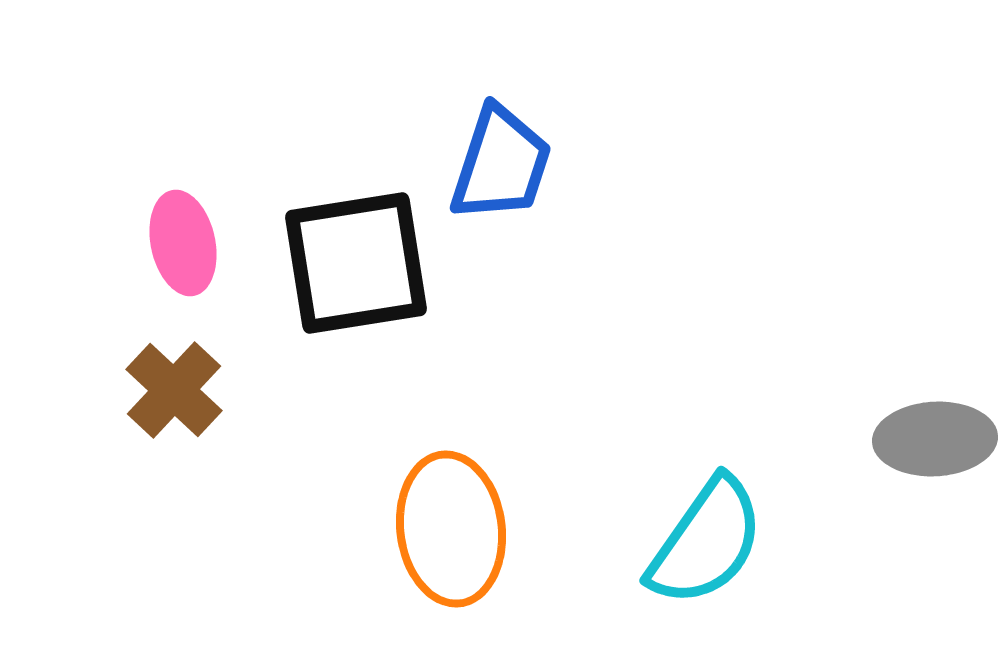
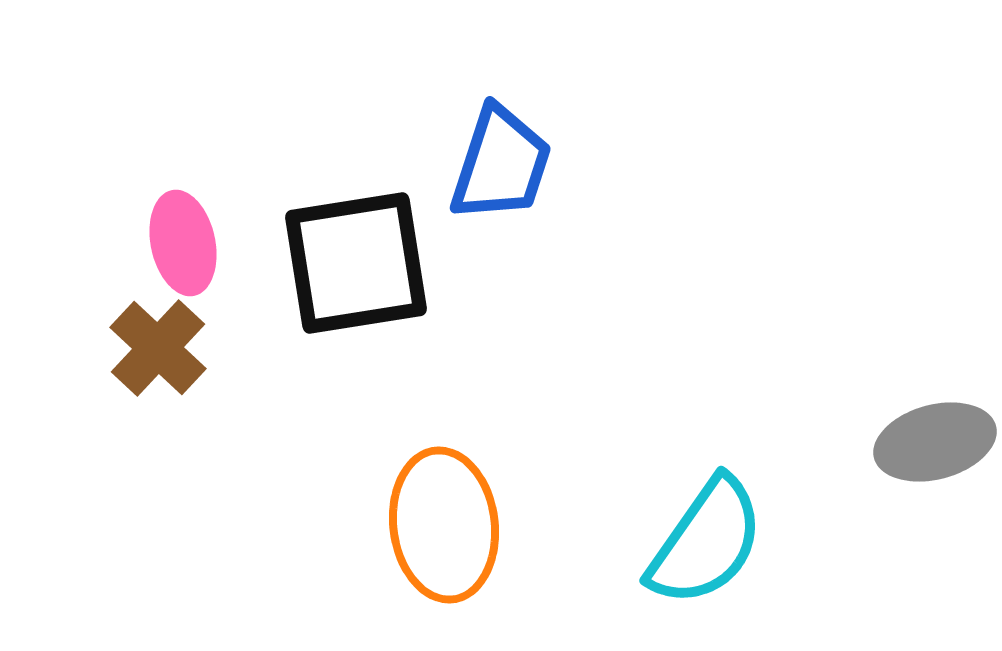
brown cross: moved 16 px left, 42 px up
gray ellipse: moved 3 px down; rotated 12 degrees counterclockwise
orange ellipse: moved 7 px left, 4 px up
